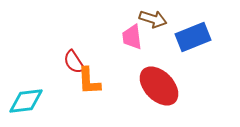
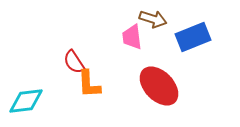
orange L-shape: moved 3 px down
